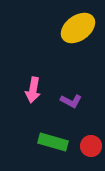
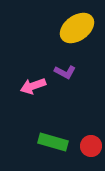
yellow ellipse: moved 1 px left
pink arrow: moved 4 px up; rotated 60 degrees clockwise
purple L-shape: moved 6 px left, 29 px up
